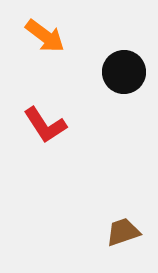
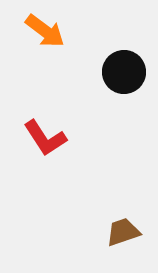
orange arrow: moved 5 px up
red L-shape: moved 13 px down
